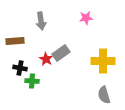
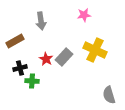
pink star: moved 2 px left, 3 px up
brown rectangle: rotated 24 degrees counterclockwise
gray rectangle: moved 3 px right, 4 px down; rotated 12 degrees counterclockwise
yellow cross: moved 8 px left, 11 px up; rotated 25 degrees clockwise
black cross: rotated 24 degrees counterclockwise
gray semicircle: moved 5 px right
